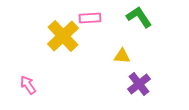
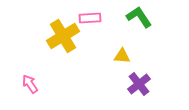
yellow cross: rotated 12 degrees clockwise
pink arrow: moved 2 px right, 1 px up
